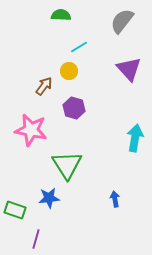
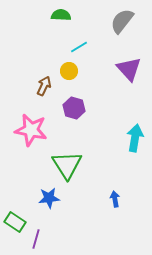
brown arrow: rotated 12 degrees counterclockwise
green rectangle: moved 12 px down; rotated 15 degrees clockwise
